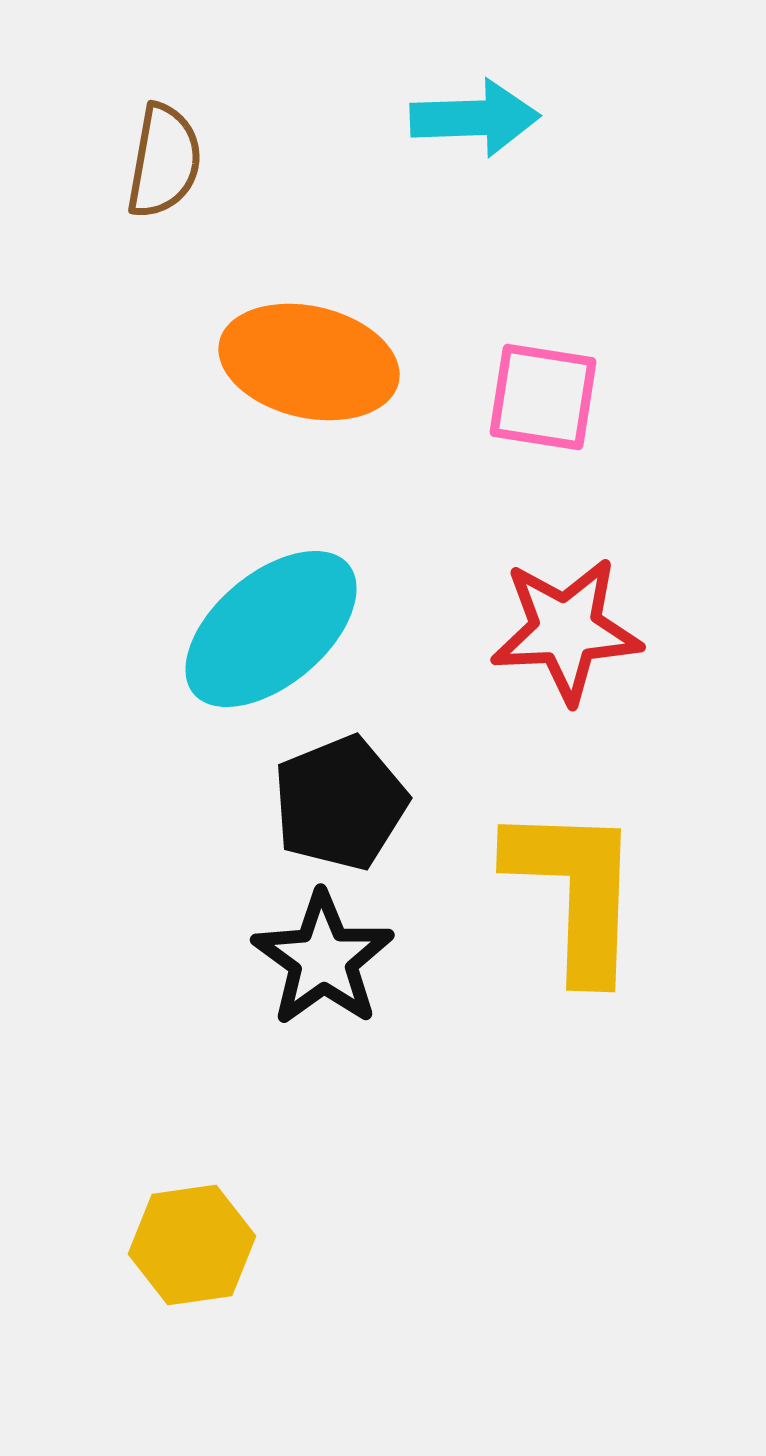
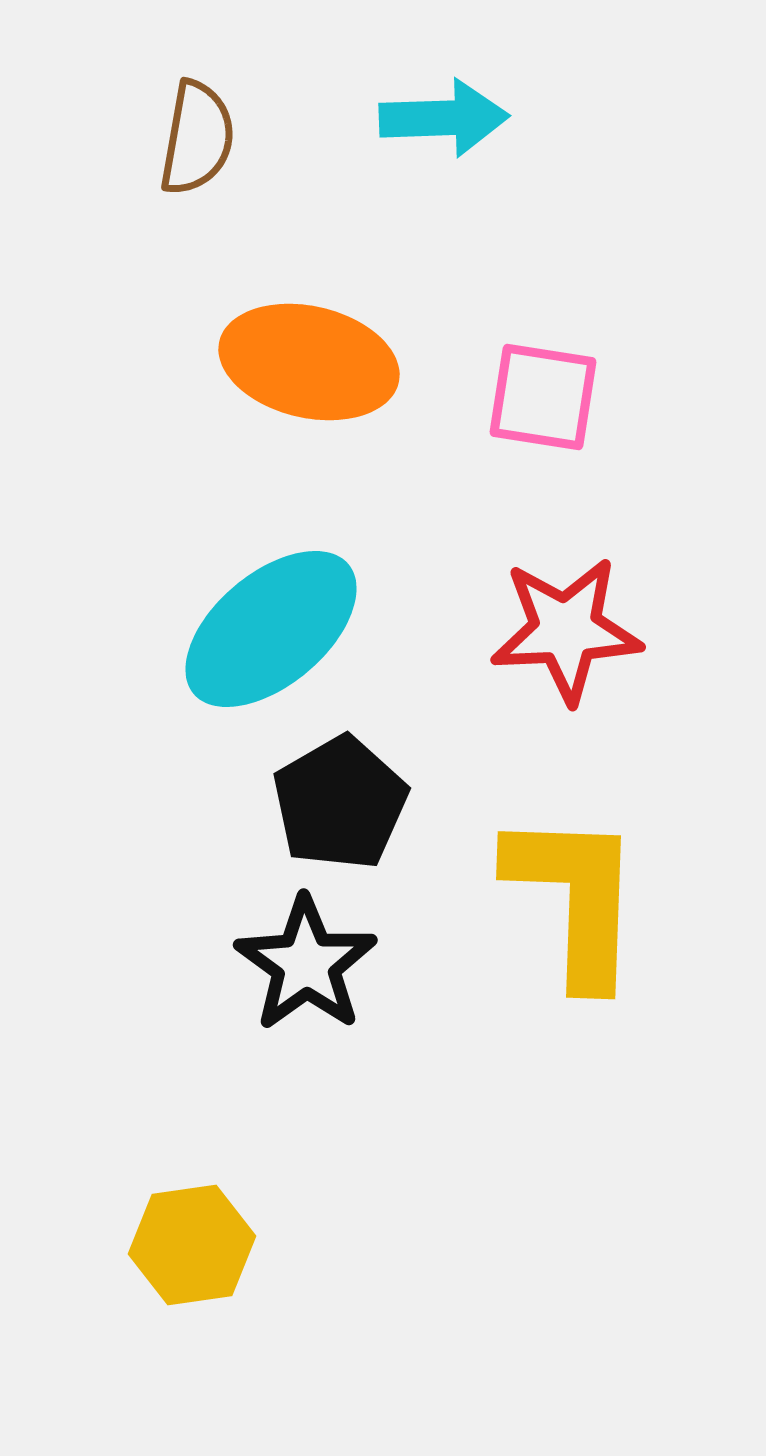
cyan arrow: moved 31 px left
brown semicircle: moved 33 px right, 23 px up
black pentagon: rotated 8 degrees counterclockwise
yellow L-shape: moved 7 px down
black star: moved 17 px left, 5 px down
